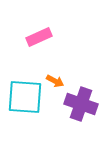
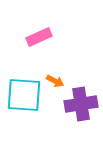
cyan square: moved 1 px left, 2 px up
purple cross: rotated 28 degrees counterclockwise
